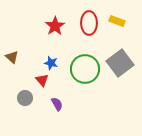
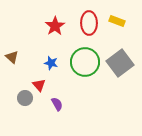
green circle: moved 7 px up
red triangle: moved 3 px left, 5 px down
